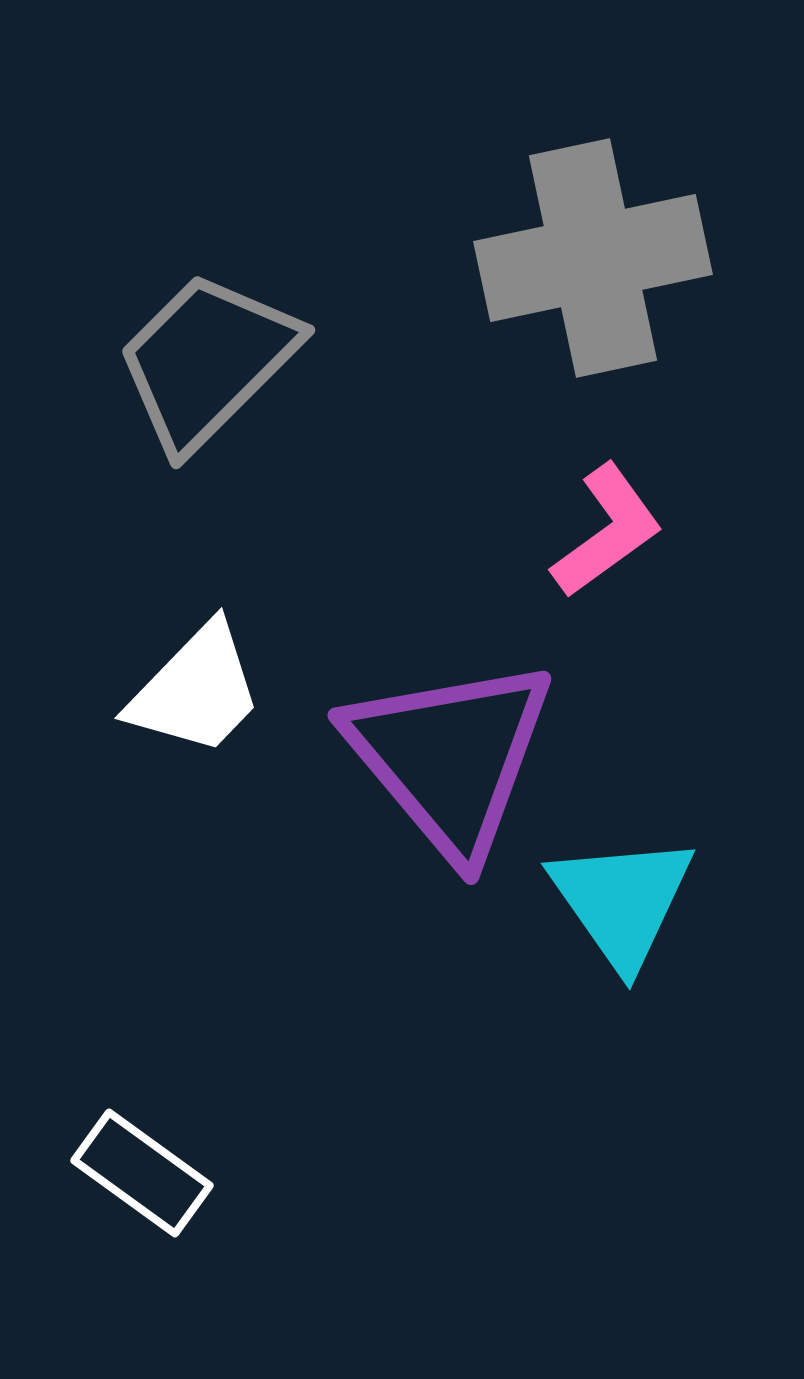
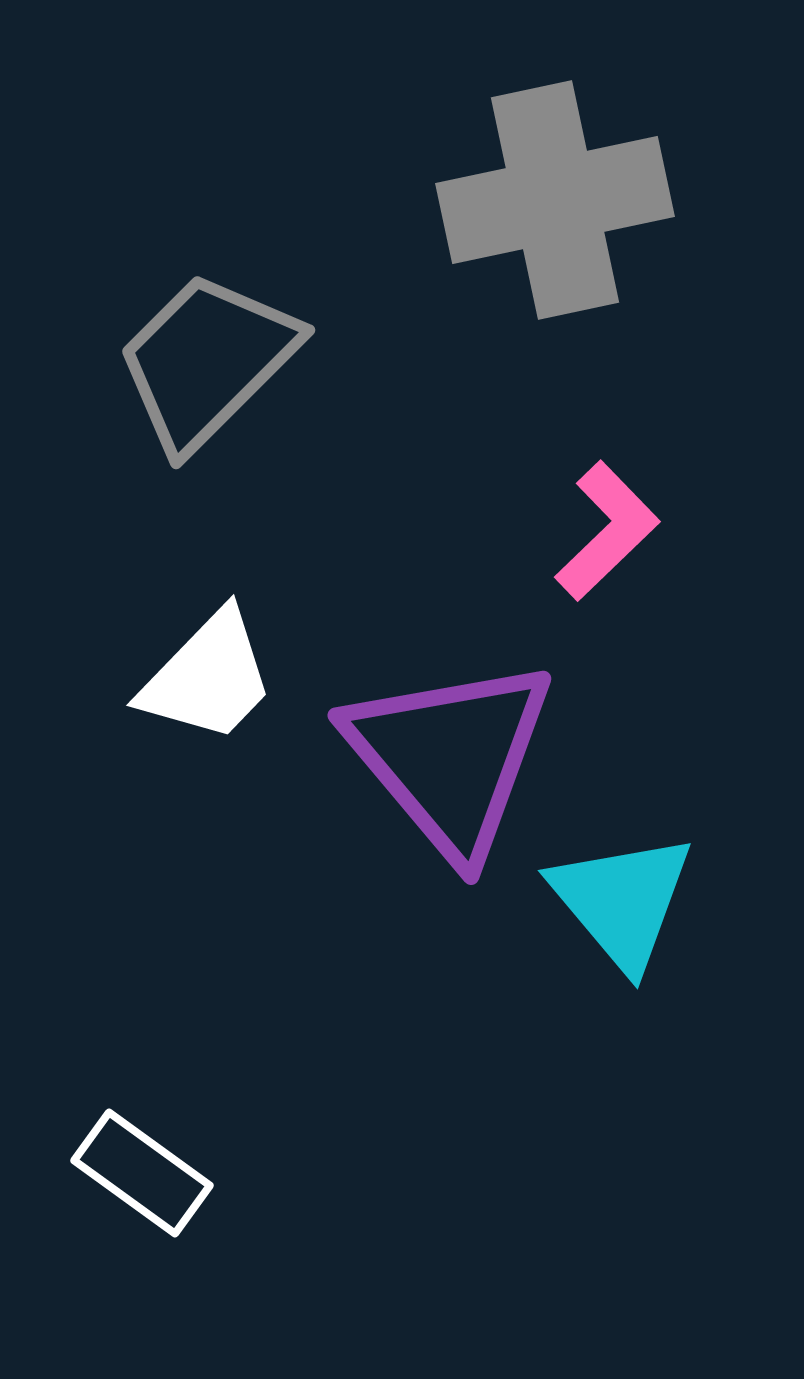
gray cross: moved 38 px left, 58 px up
pink L-shape: rotated 8 degrees counterclockwise
white trapezoid: moved 12 px right, 13 px up
cyan triangle: rotated 5 degrees counterclockwise
